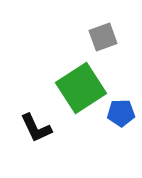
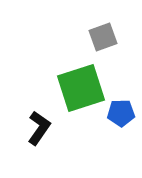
green square: rotated 15 degrees clockwise
black L-shape: moved 3 px right; rotated 120 degrees counterclockwise
